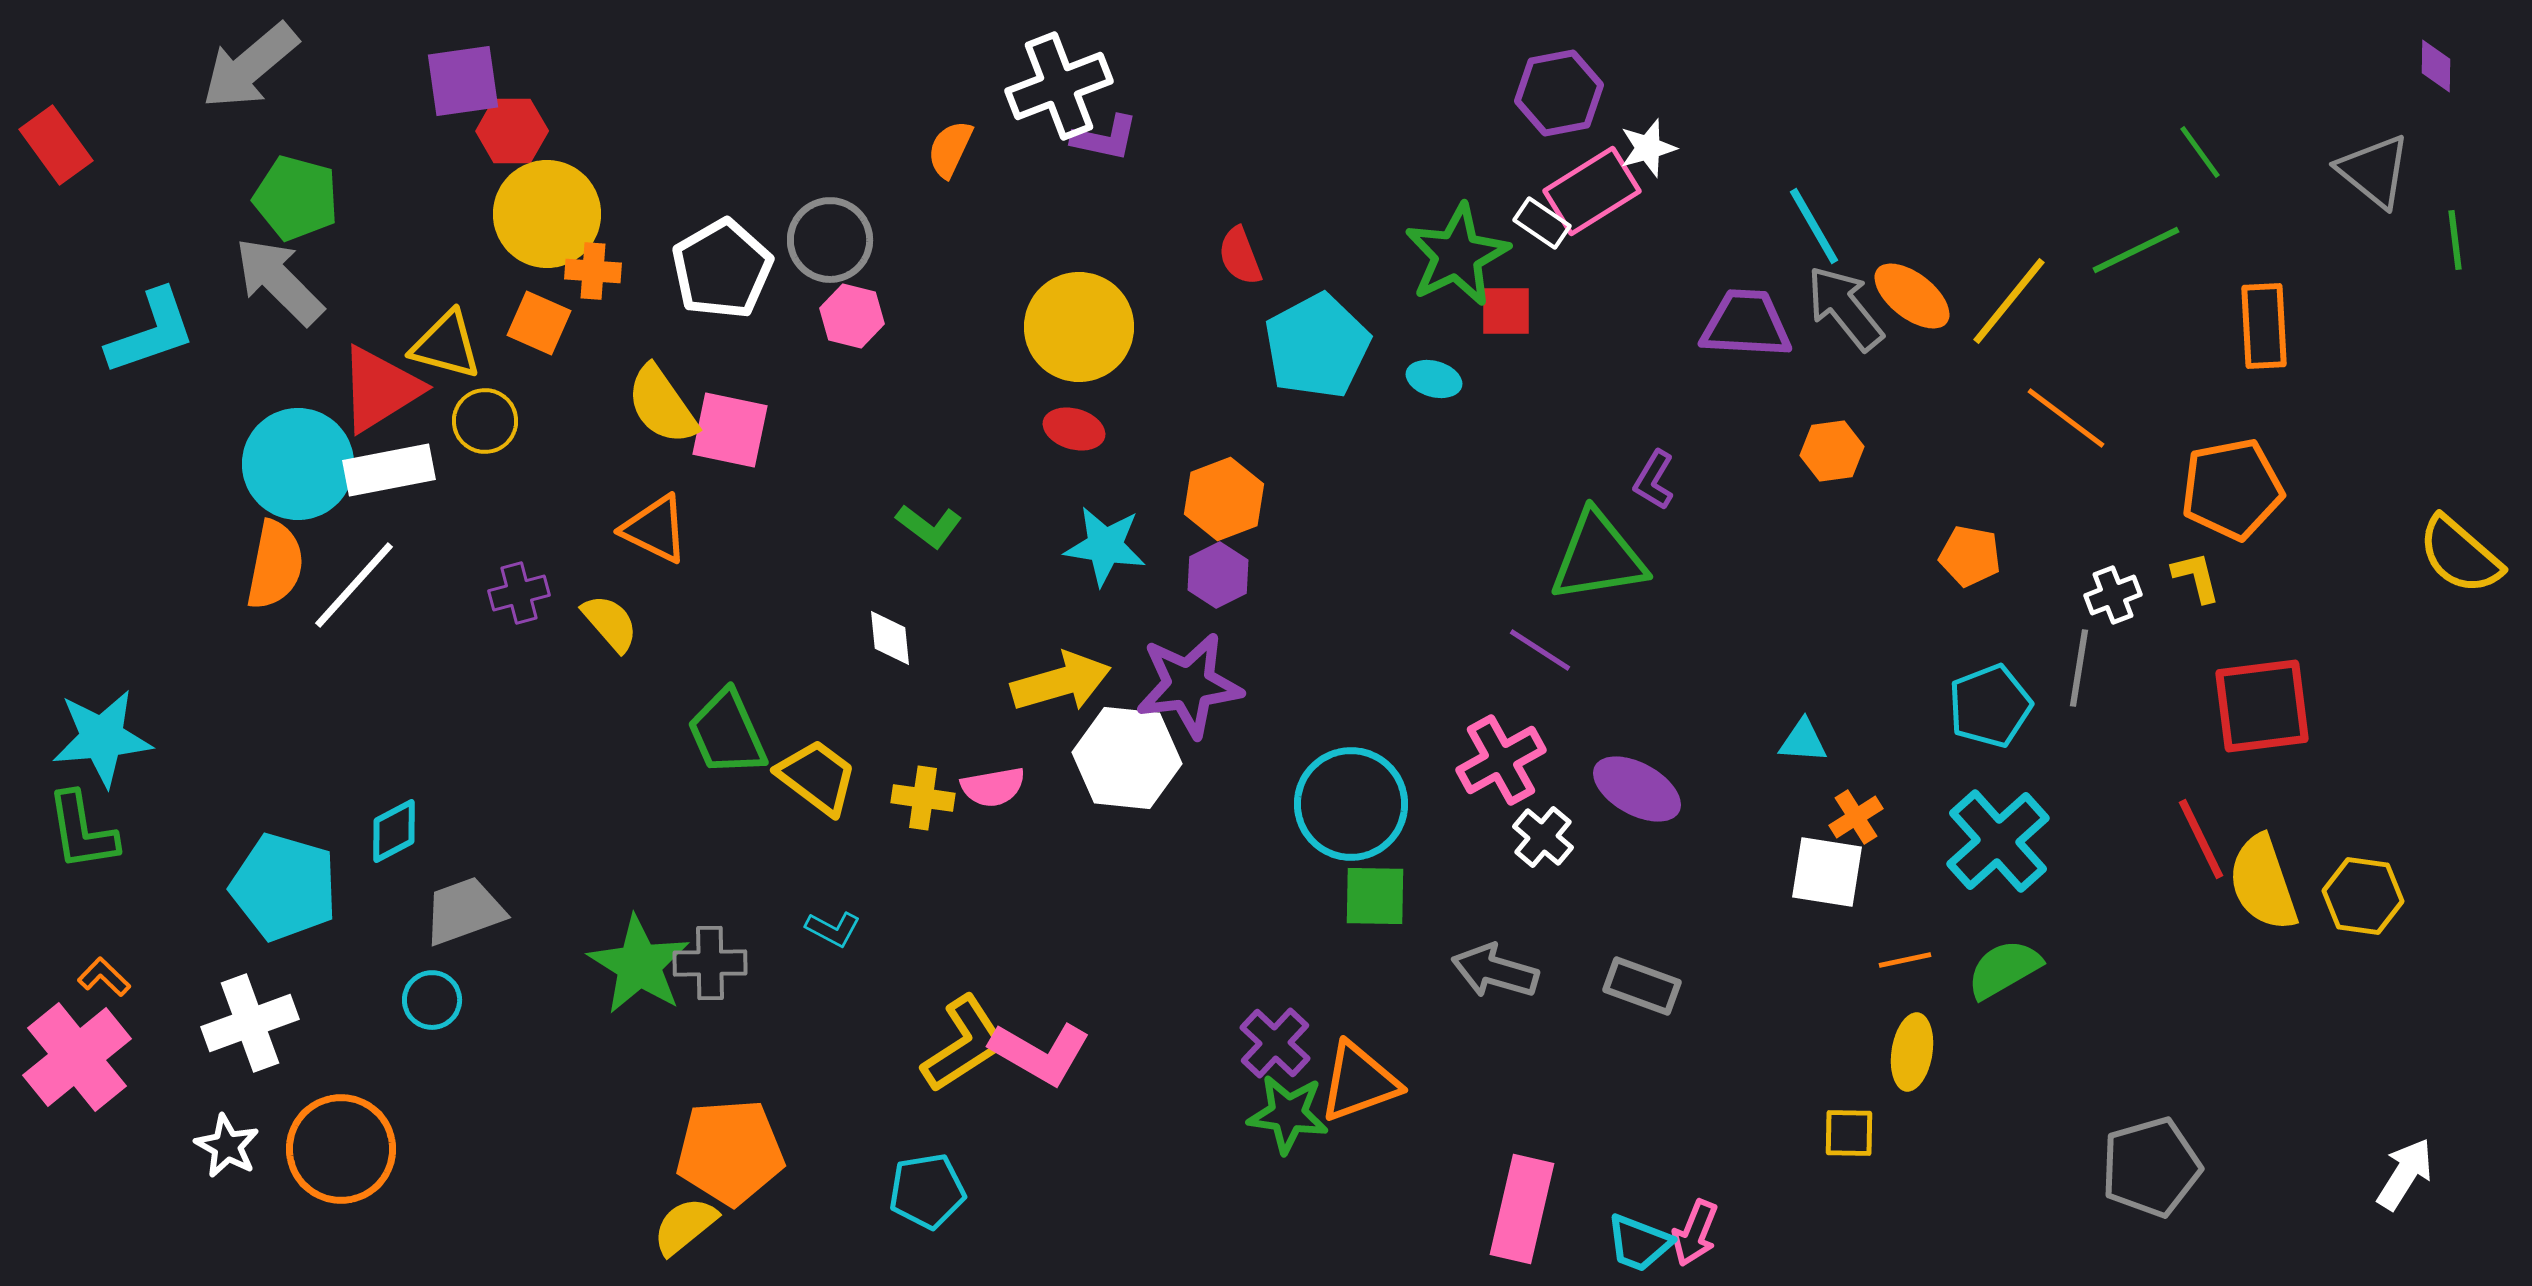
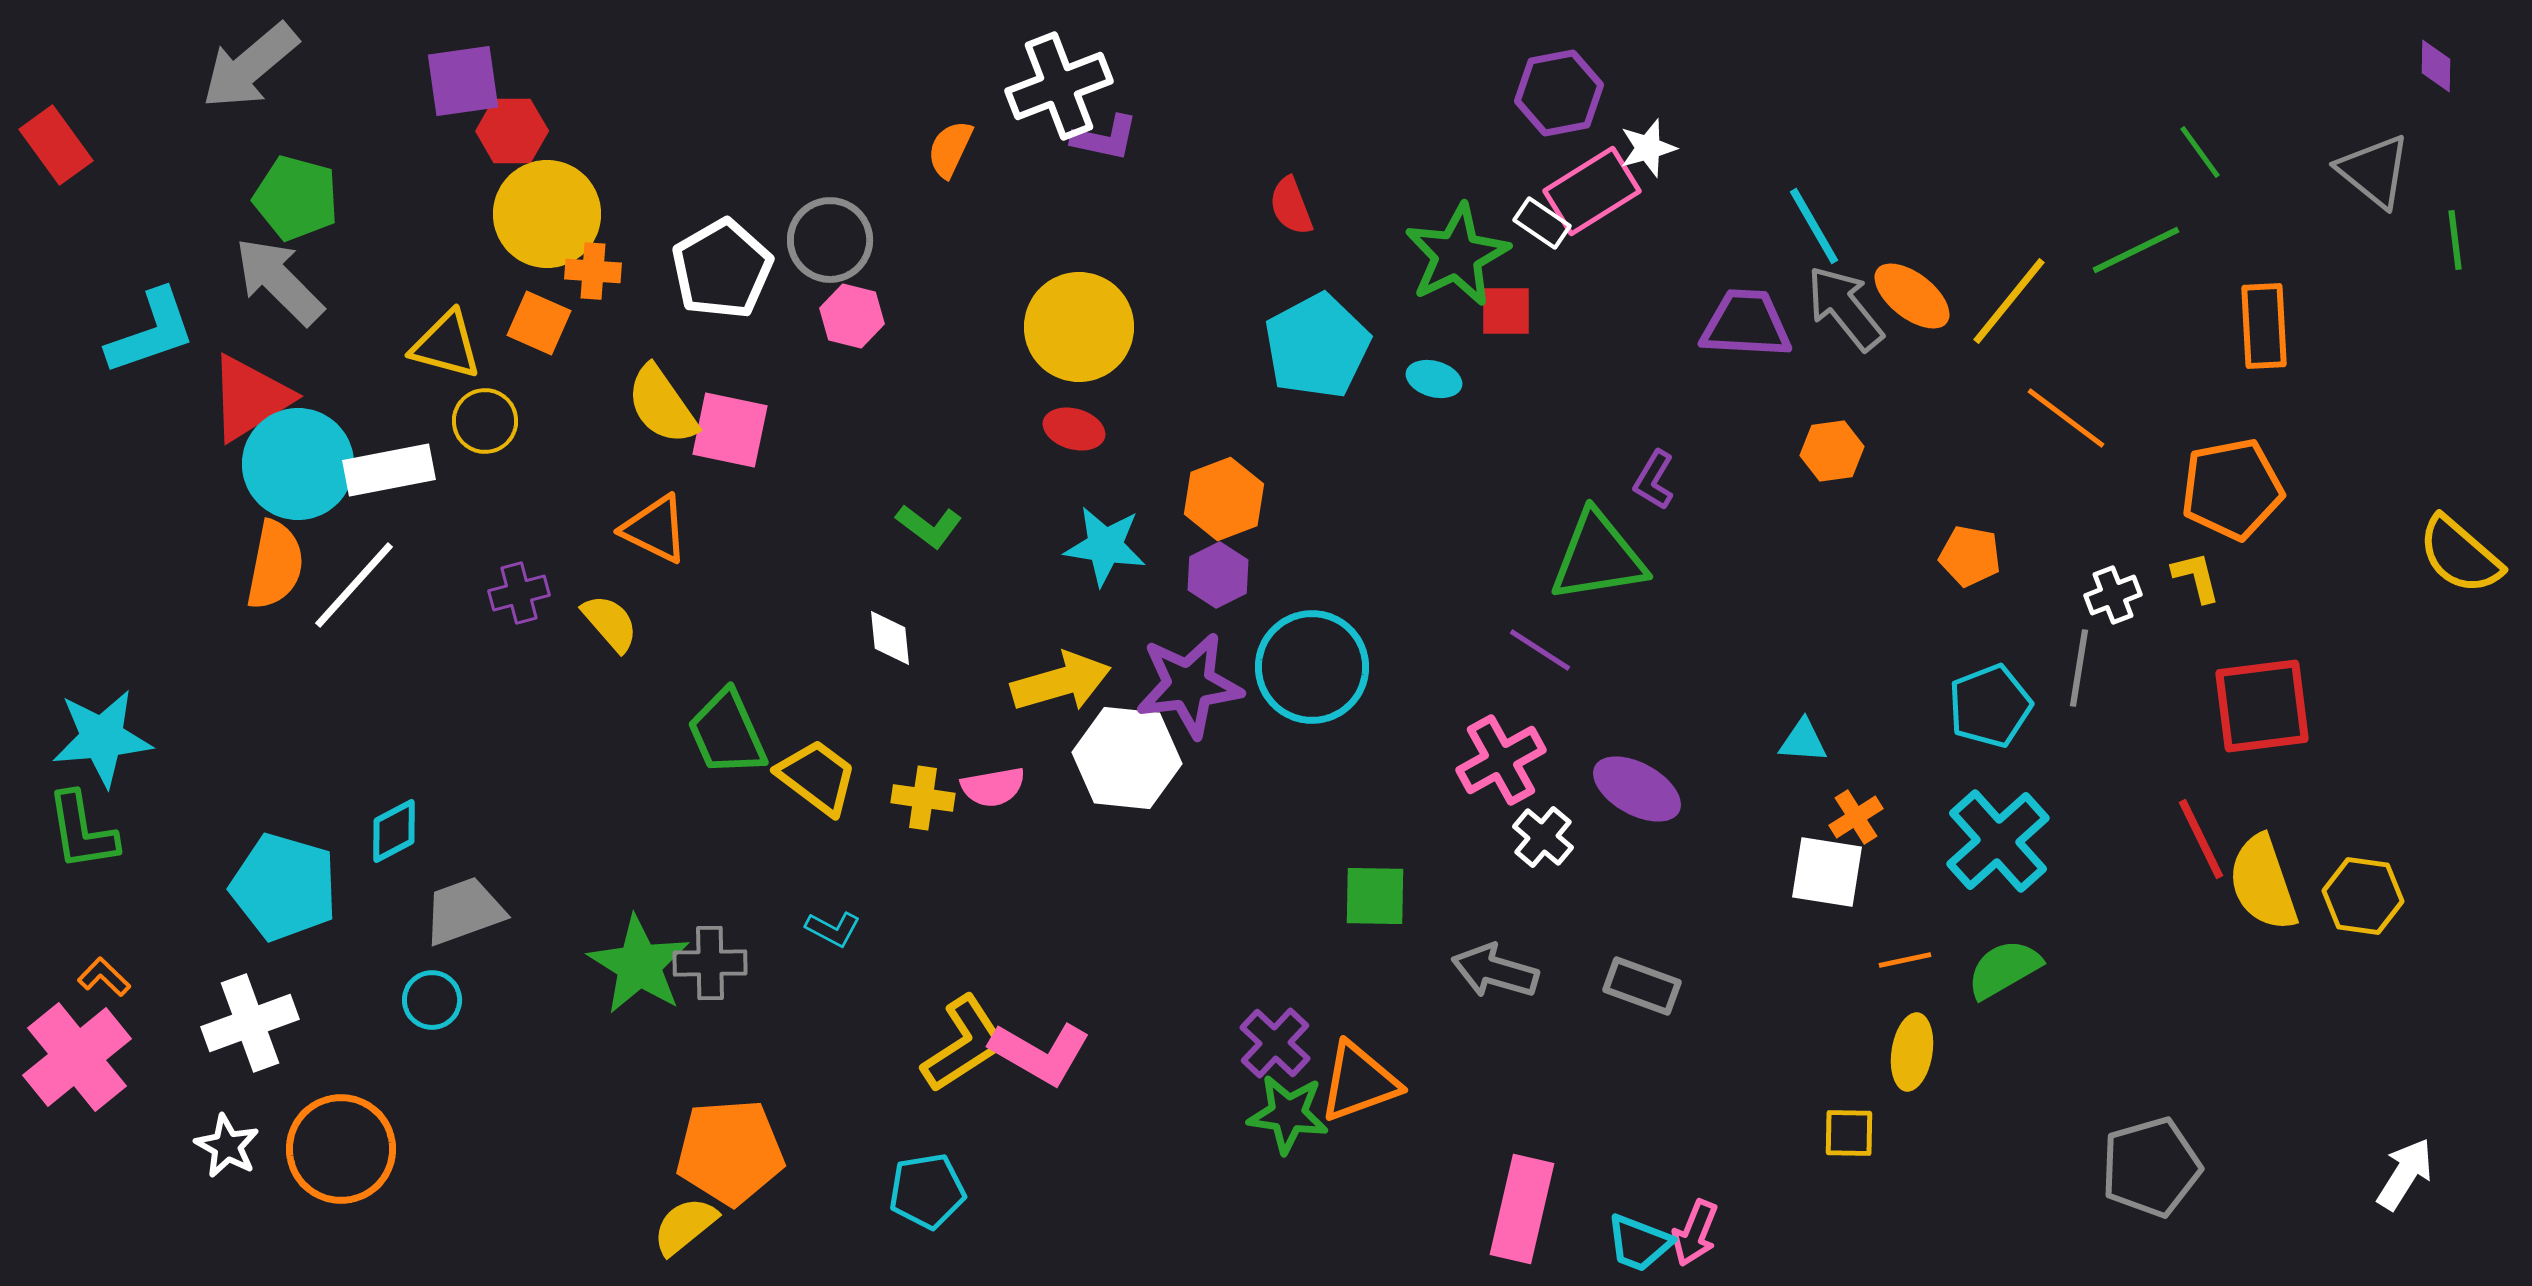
red semicircle at (1240, 256): moved 51 px right, 50 px up
red triangle at (380, 389): moved 130 px left, 9 px down
cyan circle at (1351, 804): moved 39 px left, 137 px up
